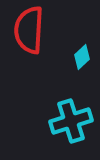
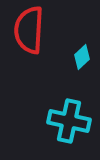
cyan cross: moved 2 px left; rotated 30 degrees clockwise
